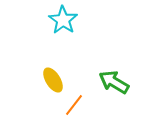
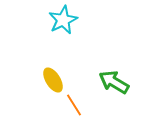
cyan star: rotated 12 degrees clockwise
orange line: rotated 70 degrees counterclockwise
